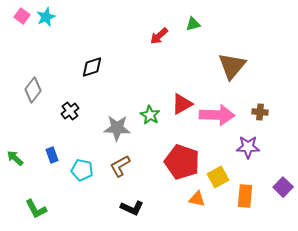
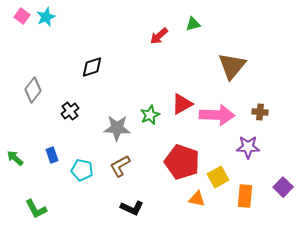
green star: rotated 18 degrees clockwise
